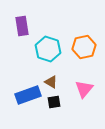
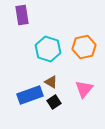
purple rectangle: moved 11 px up
blue rectangle: moved 2 px right
black square: rotated 24 degrees counterclockwise
